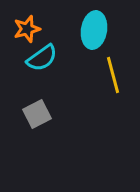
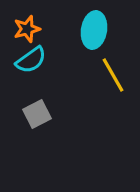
cyan semicircle: moved 11 px left, 2 px down
yellow line: rotated 15 degrees counterclockwise
